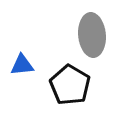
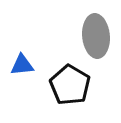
gray ellipse: moved 4 px right, 1 px down
